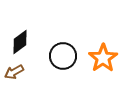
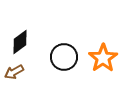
black circle: moved 1 px right, 1 px down
